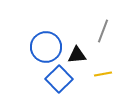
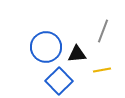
black triangle: moved 1 px up
yellow line: moved 1 px left, 4 px up
blue square: moved 2 px down
